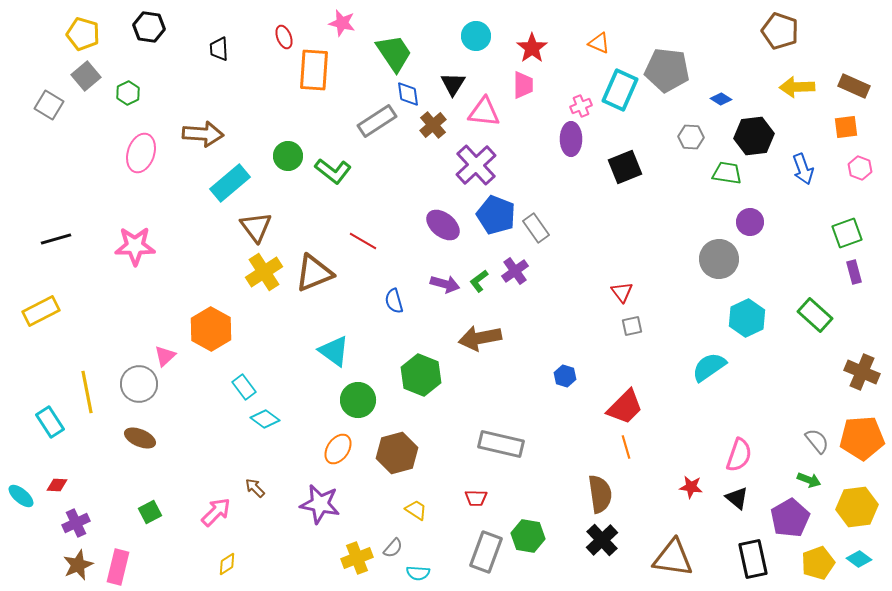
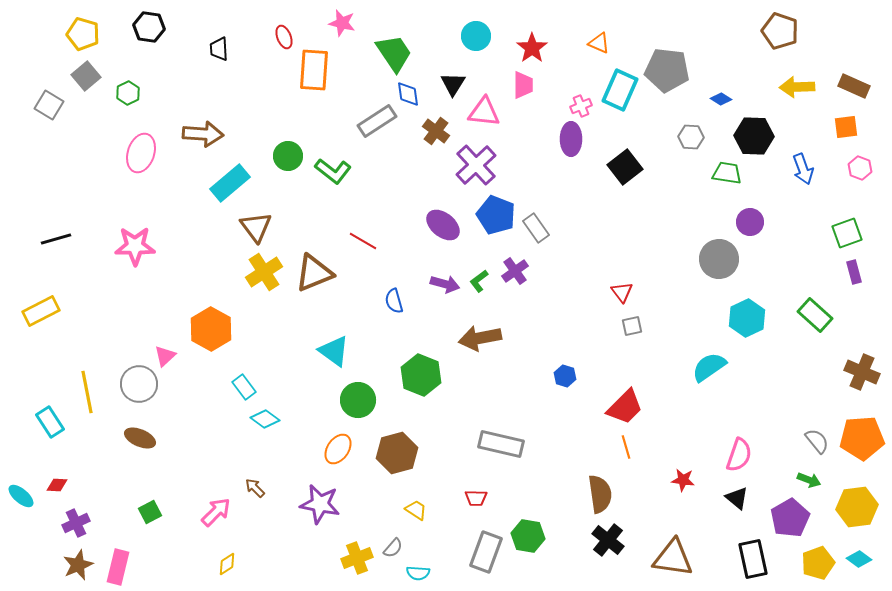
brown cross at (433, 125): moved 3 px right, 6 px down; rotated 12 degrees counterclockwise
black hexagon at (754, 136): rotated 9 degrees clockwise
black square at (625, 167): rotated 16 degrees counterclockwise
red star at (691, 487): moved 8 px left, 7 px up
black cross at (602, 540): moved 6 px right; rotated 8 degrees counterclockwise
